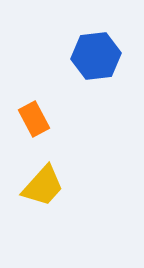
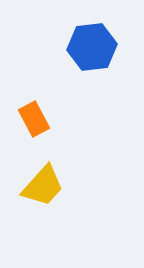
blue hexagon: moved 4 px left, 9 px up
